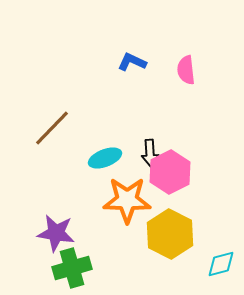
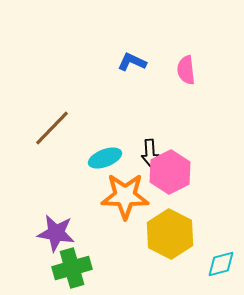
orange star: moved 2 px left, 4 px up
